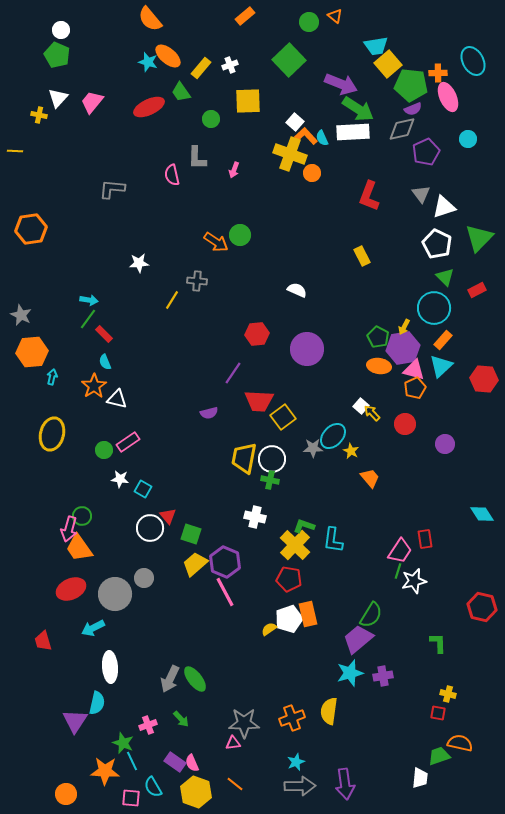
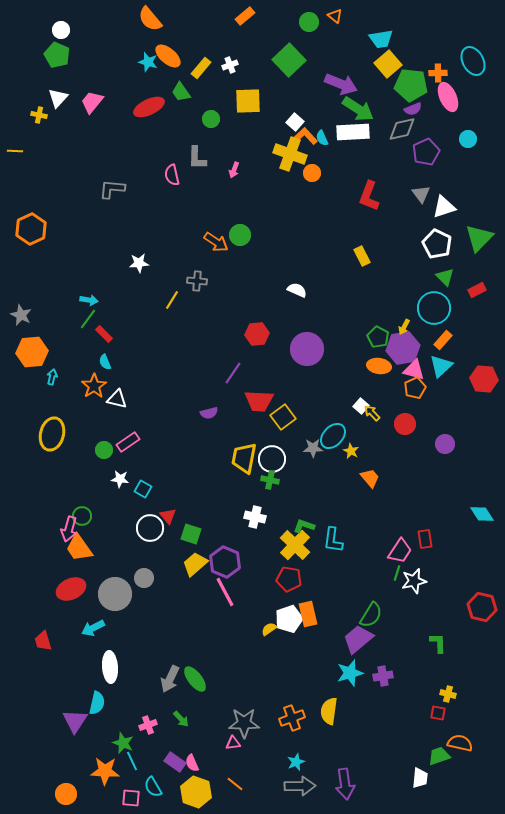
cyan trapezoid at (376, 46): moved 5 px right, 7 px up
orange hexagon at (31, 229): rotated 16 degrees counterclockwise
green line at (398, 571): moved 1 px left, 2 px down
